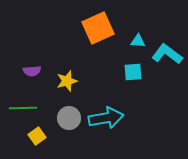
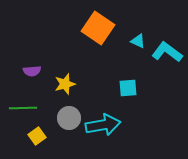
orange square: rotated 32 degrees counterclockwise
cyan triangle: rotated 21 degrees clockwise
cyan L-shape: moved 2 px up
cyan square: moved 5 px left, 16 px down
yellow star: moved 2 px left, 3 px down
cyan arrow: moved 3 px left, 7 px down
